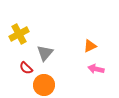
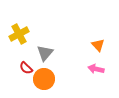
orange triangle: moved 8 px right, 1 px up; rotated 48 degrees counterclockwise
orange circle: moved 6 px up
